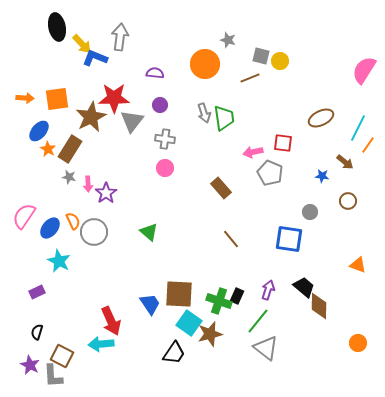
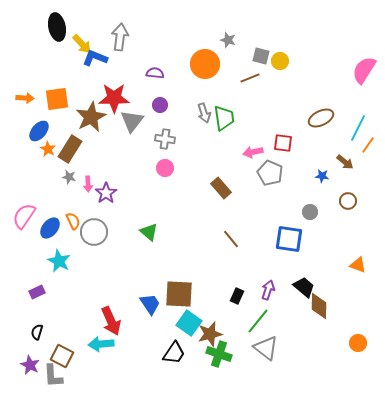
green cross at (219, 301): moved 53 px down
